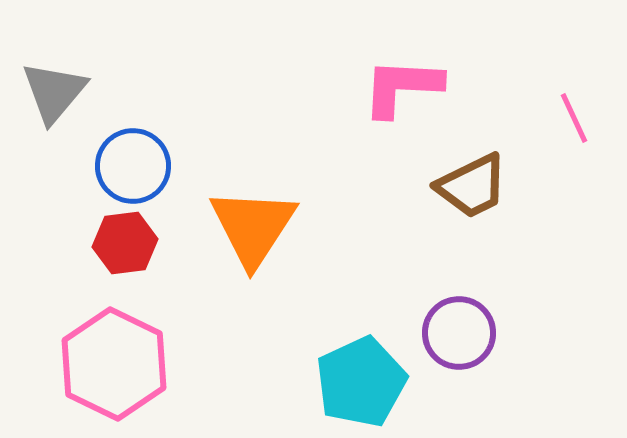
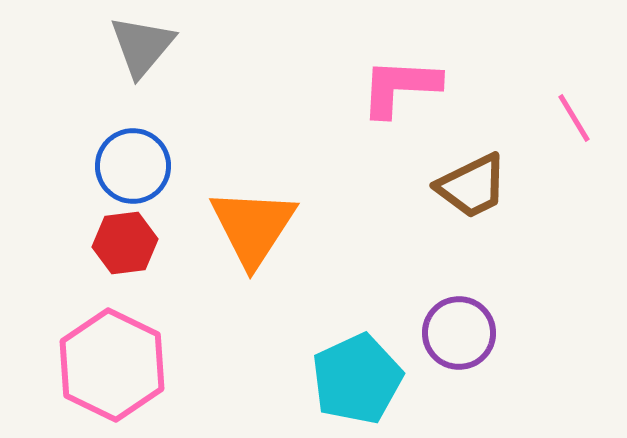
pink L-shape: moved 2 px left
gray triangle: moved 88 px right, 46 px up
pink line: rotated 6 degrees counterclockwise
pink hexagon: moved 2 px left, 1 px down
cyan pentagon: moved 4 px left, 3 px up
